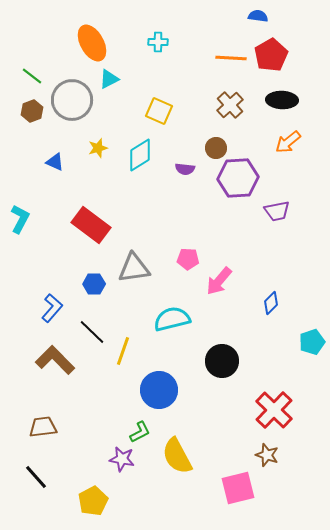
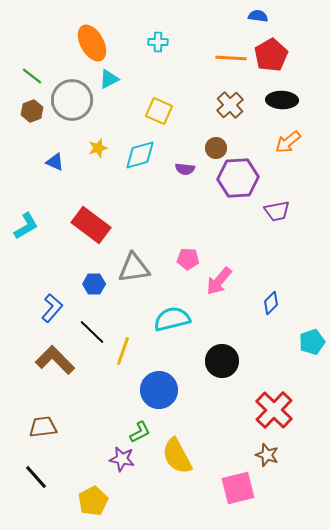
cyan diamond at (140, 155): rotated 16 degrees clockwise
cyan L-shape at (20, 219): moved 6 px right, 7 px down; rotated 32 degrees clockwise
